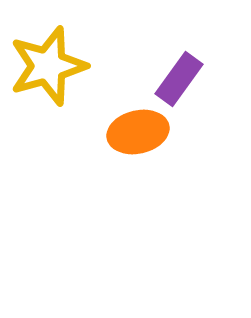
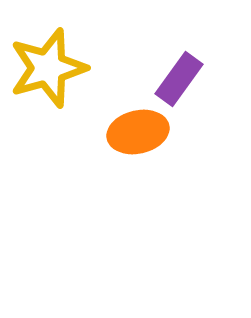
yellow star: moved 2 px down
